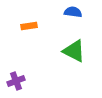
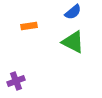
blue semicircle: rotated 132 degrees clockwise
green triangle: moved 1 px left, 9 px up
